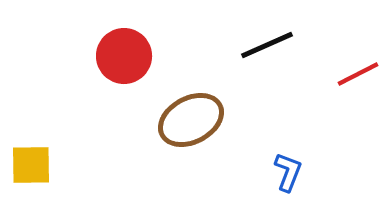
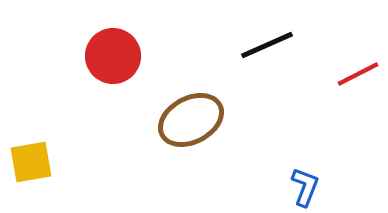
red circle: moved 11 px left
yellow square: moved 3 px up; rotated 9 degrees counterclockwise
blue L-shape: moved 17 px right, 15 px down
